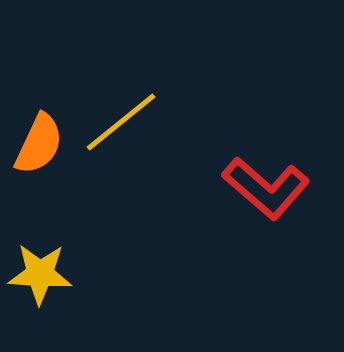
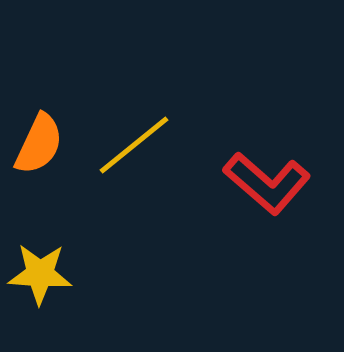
yellow line: moved 13 px right, 23 px down
red L-shape: moved 1 px right, 5 px up
